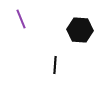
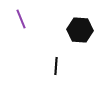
black line: moved 1 px right, 1 px down
